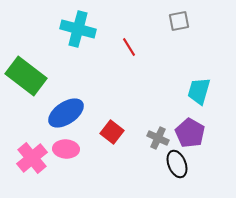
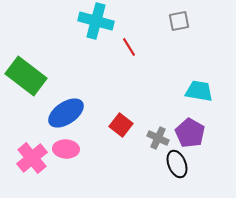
cyan cross: moved 18 px right, 8 px up
cyan trapezoid: rotated 84 degrees clockwise
red square: moved 9 px right, 7 px up
